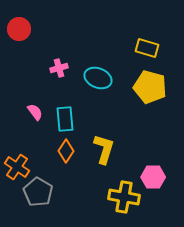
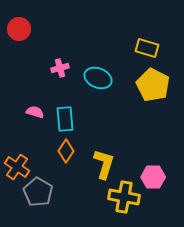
pink cross: moved 1 px right
yellow pentagon: moved 3 px right, 2 px up; rotated 12 degrees clockwise
pink semicircle: rotated 36 degrees counterclockwise
yellow L-shape: moved 15 px down
